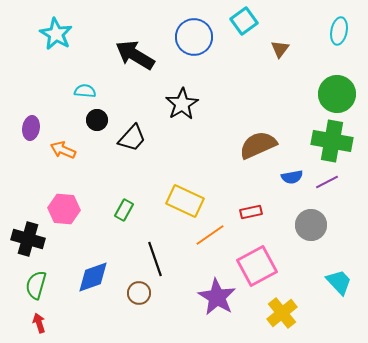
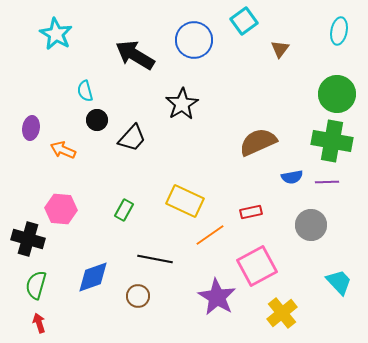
blue circle: moved 3 px down
cyan semicircle: rotated 110 degrees counterclockwise
brown semicircle: moved 3 px up
purple line: rotated 25 degrees clockwise
pink hexagon: moved 3 px left
black line: rotated 60 degrees counterclockwise
brown circle: moved 1 px left, 3 px down
